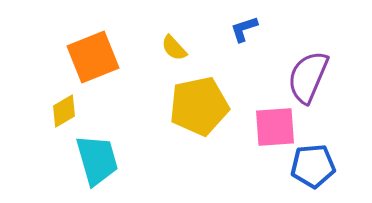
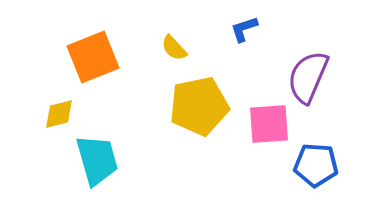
yellow diamond: moved 5 px left, 3 px down; rotated 16 degrees clockwise
pink square: moved 6 px left, 3 px up
blue pentagon: moved 3 px right, 1 px up; rotated 9 degrees clockwise
